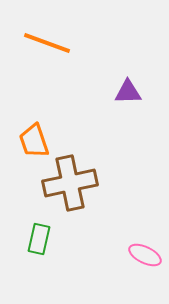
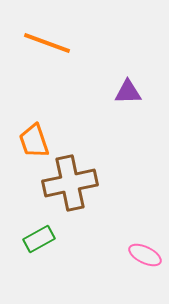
green rectangle: rotated 48 degrees clockwise
